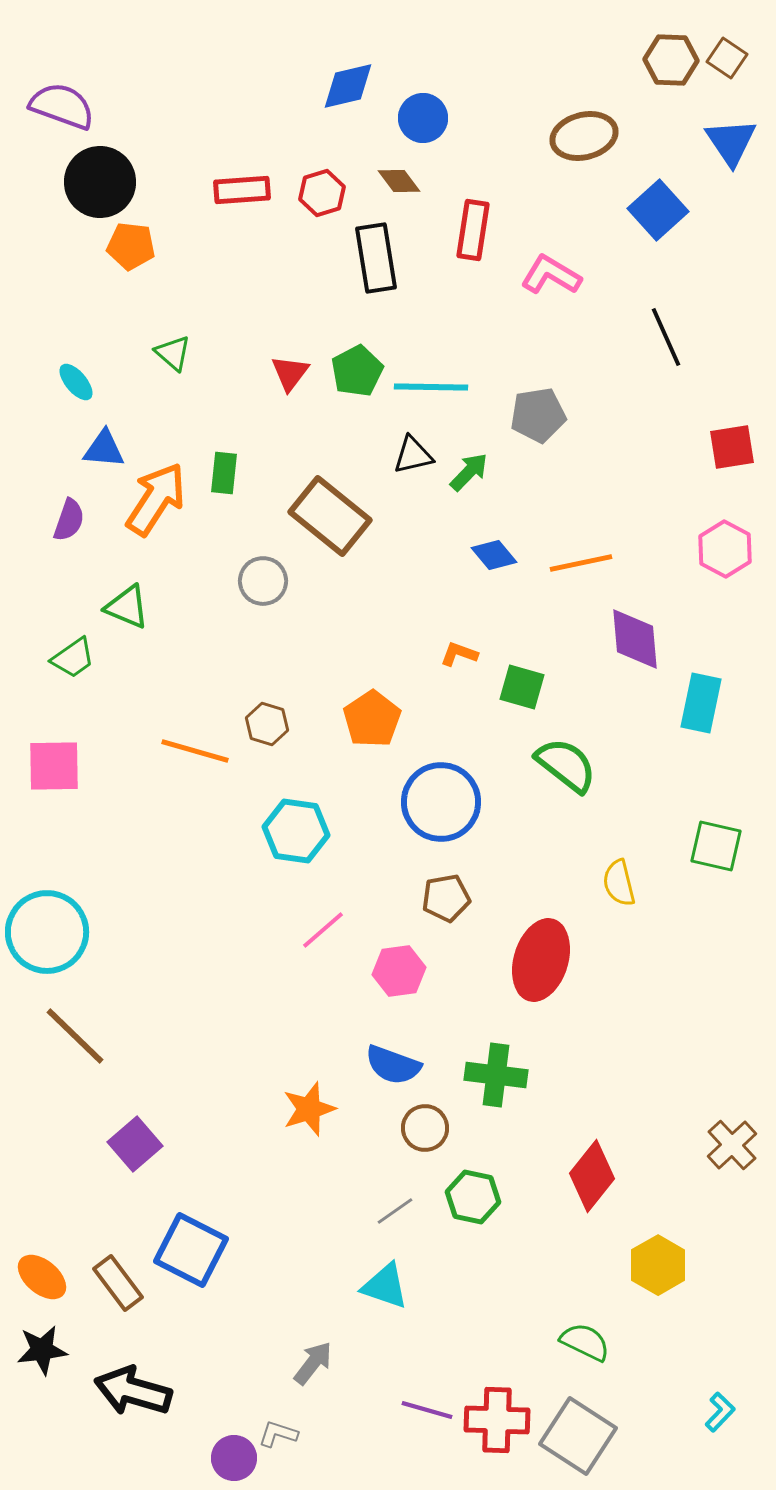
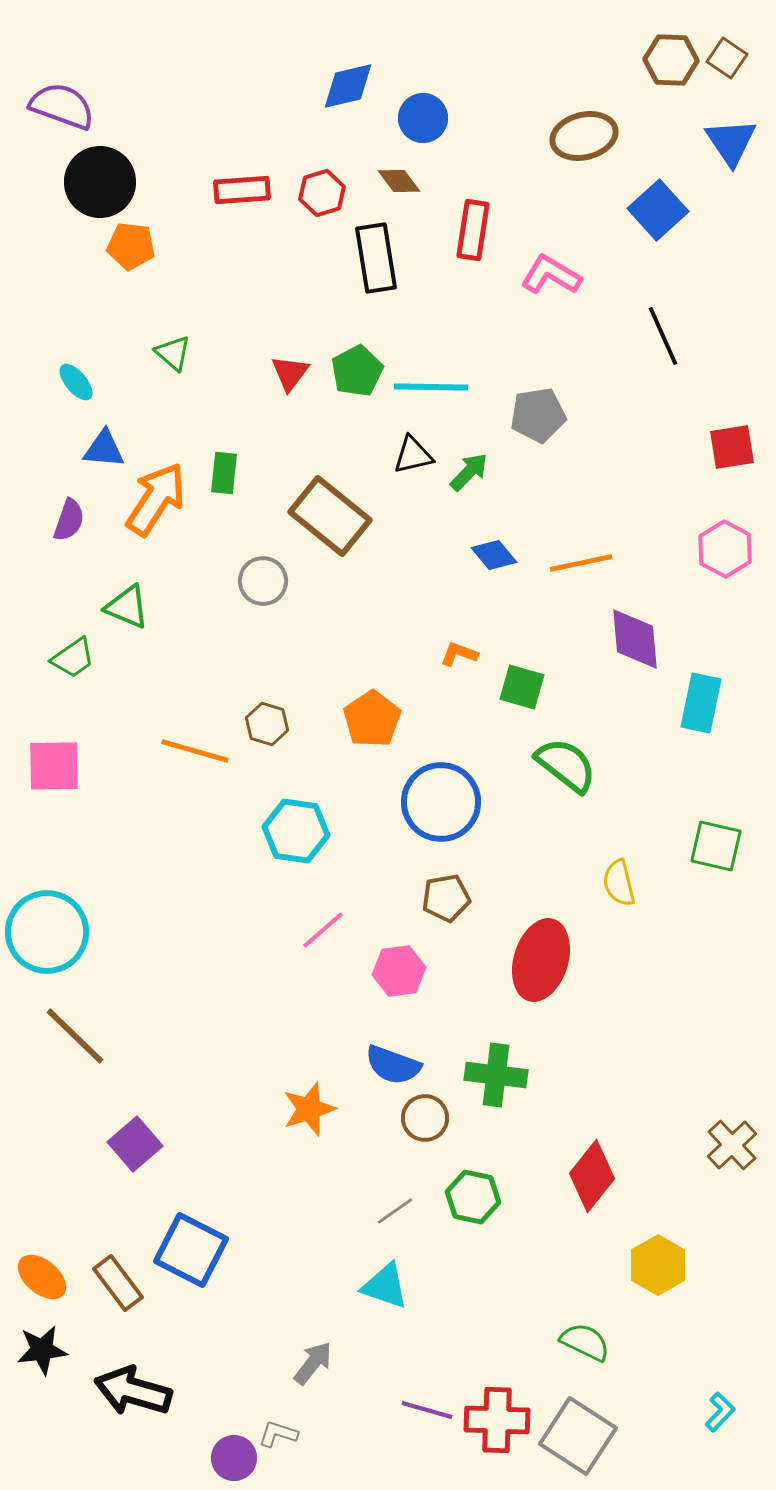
black line at (666, 337): moved 3 px left, 1 px up
brown circle at (425, 1128): moved 10 px up
